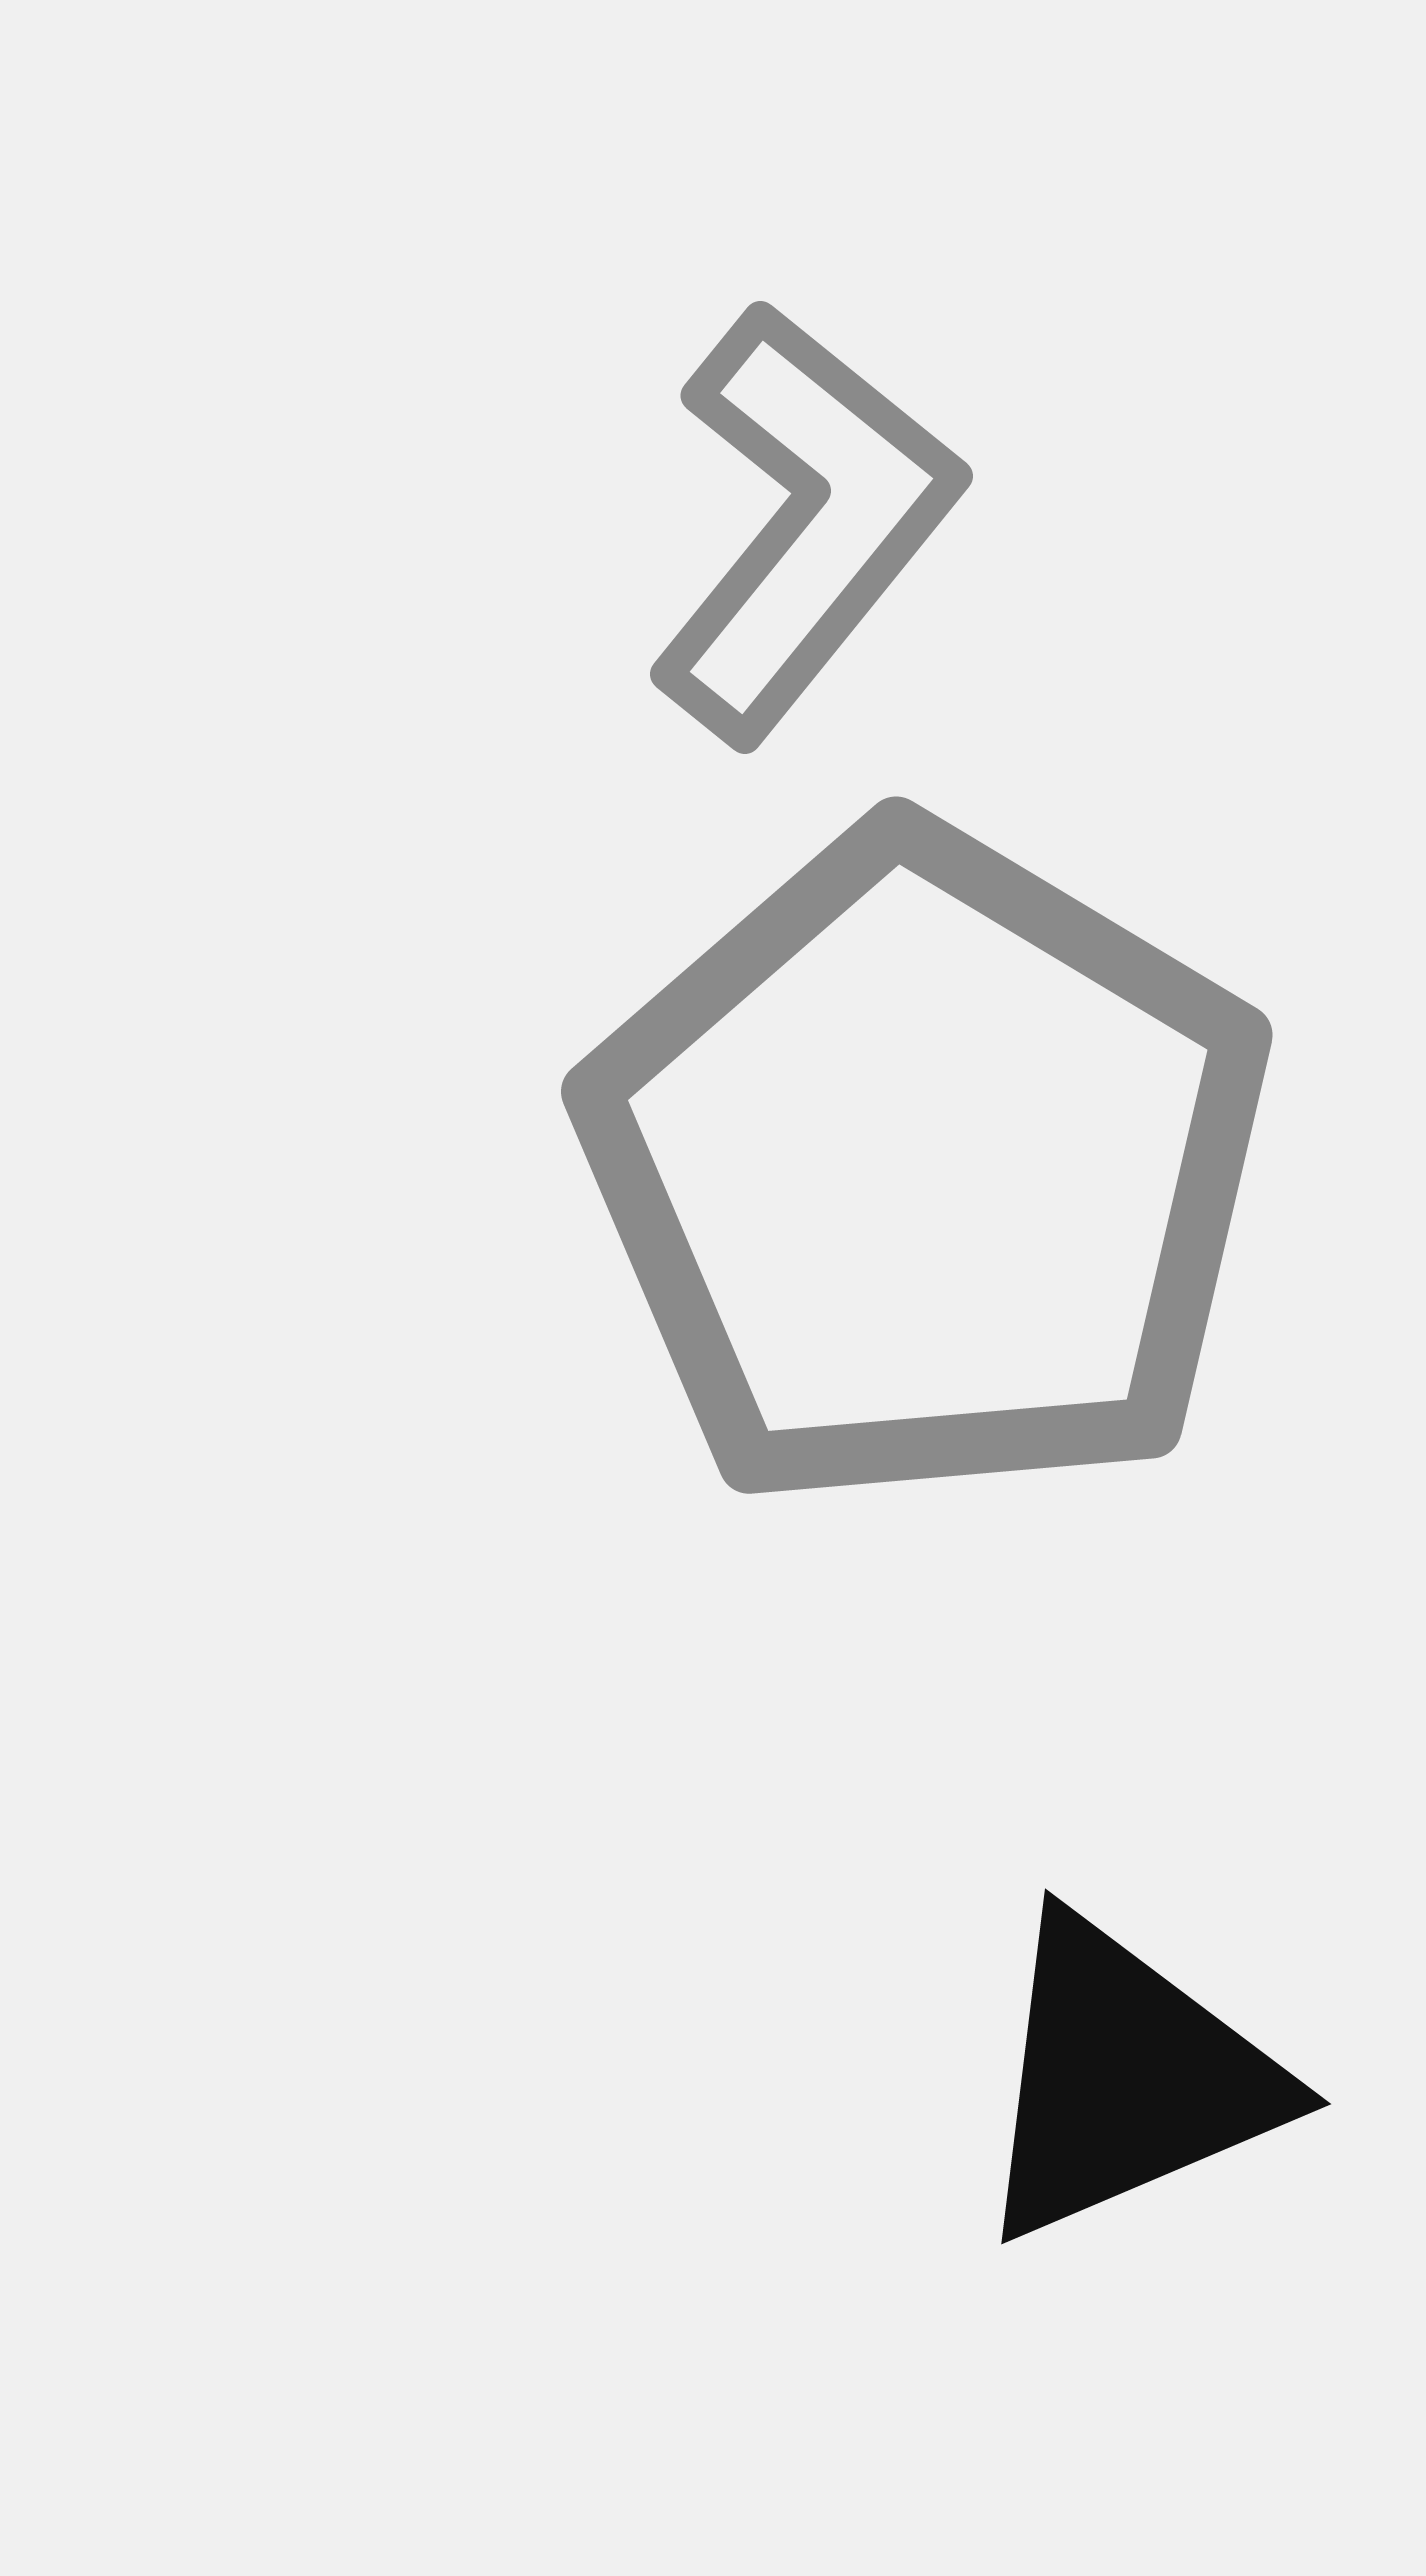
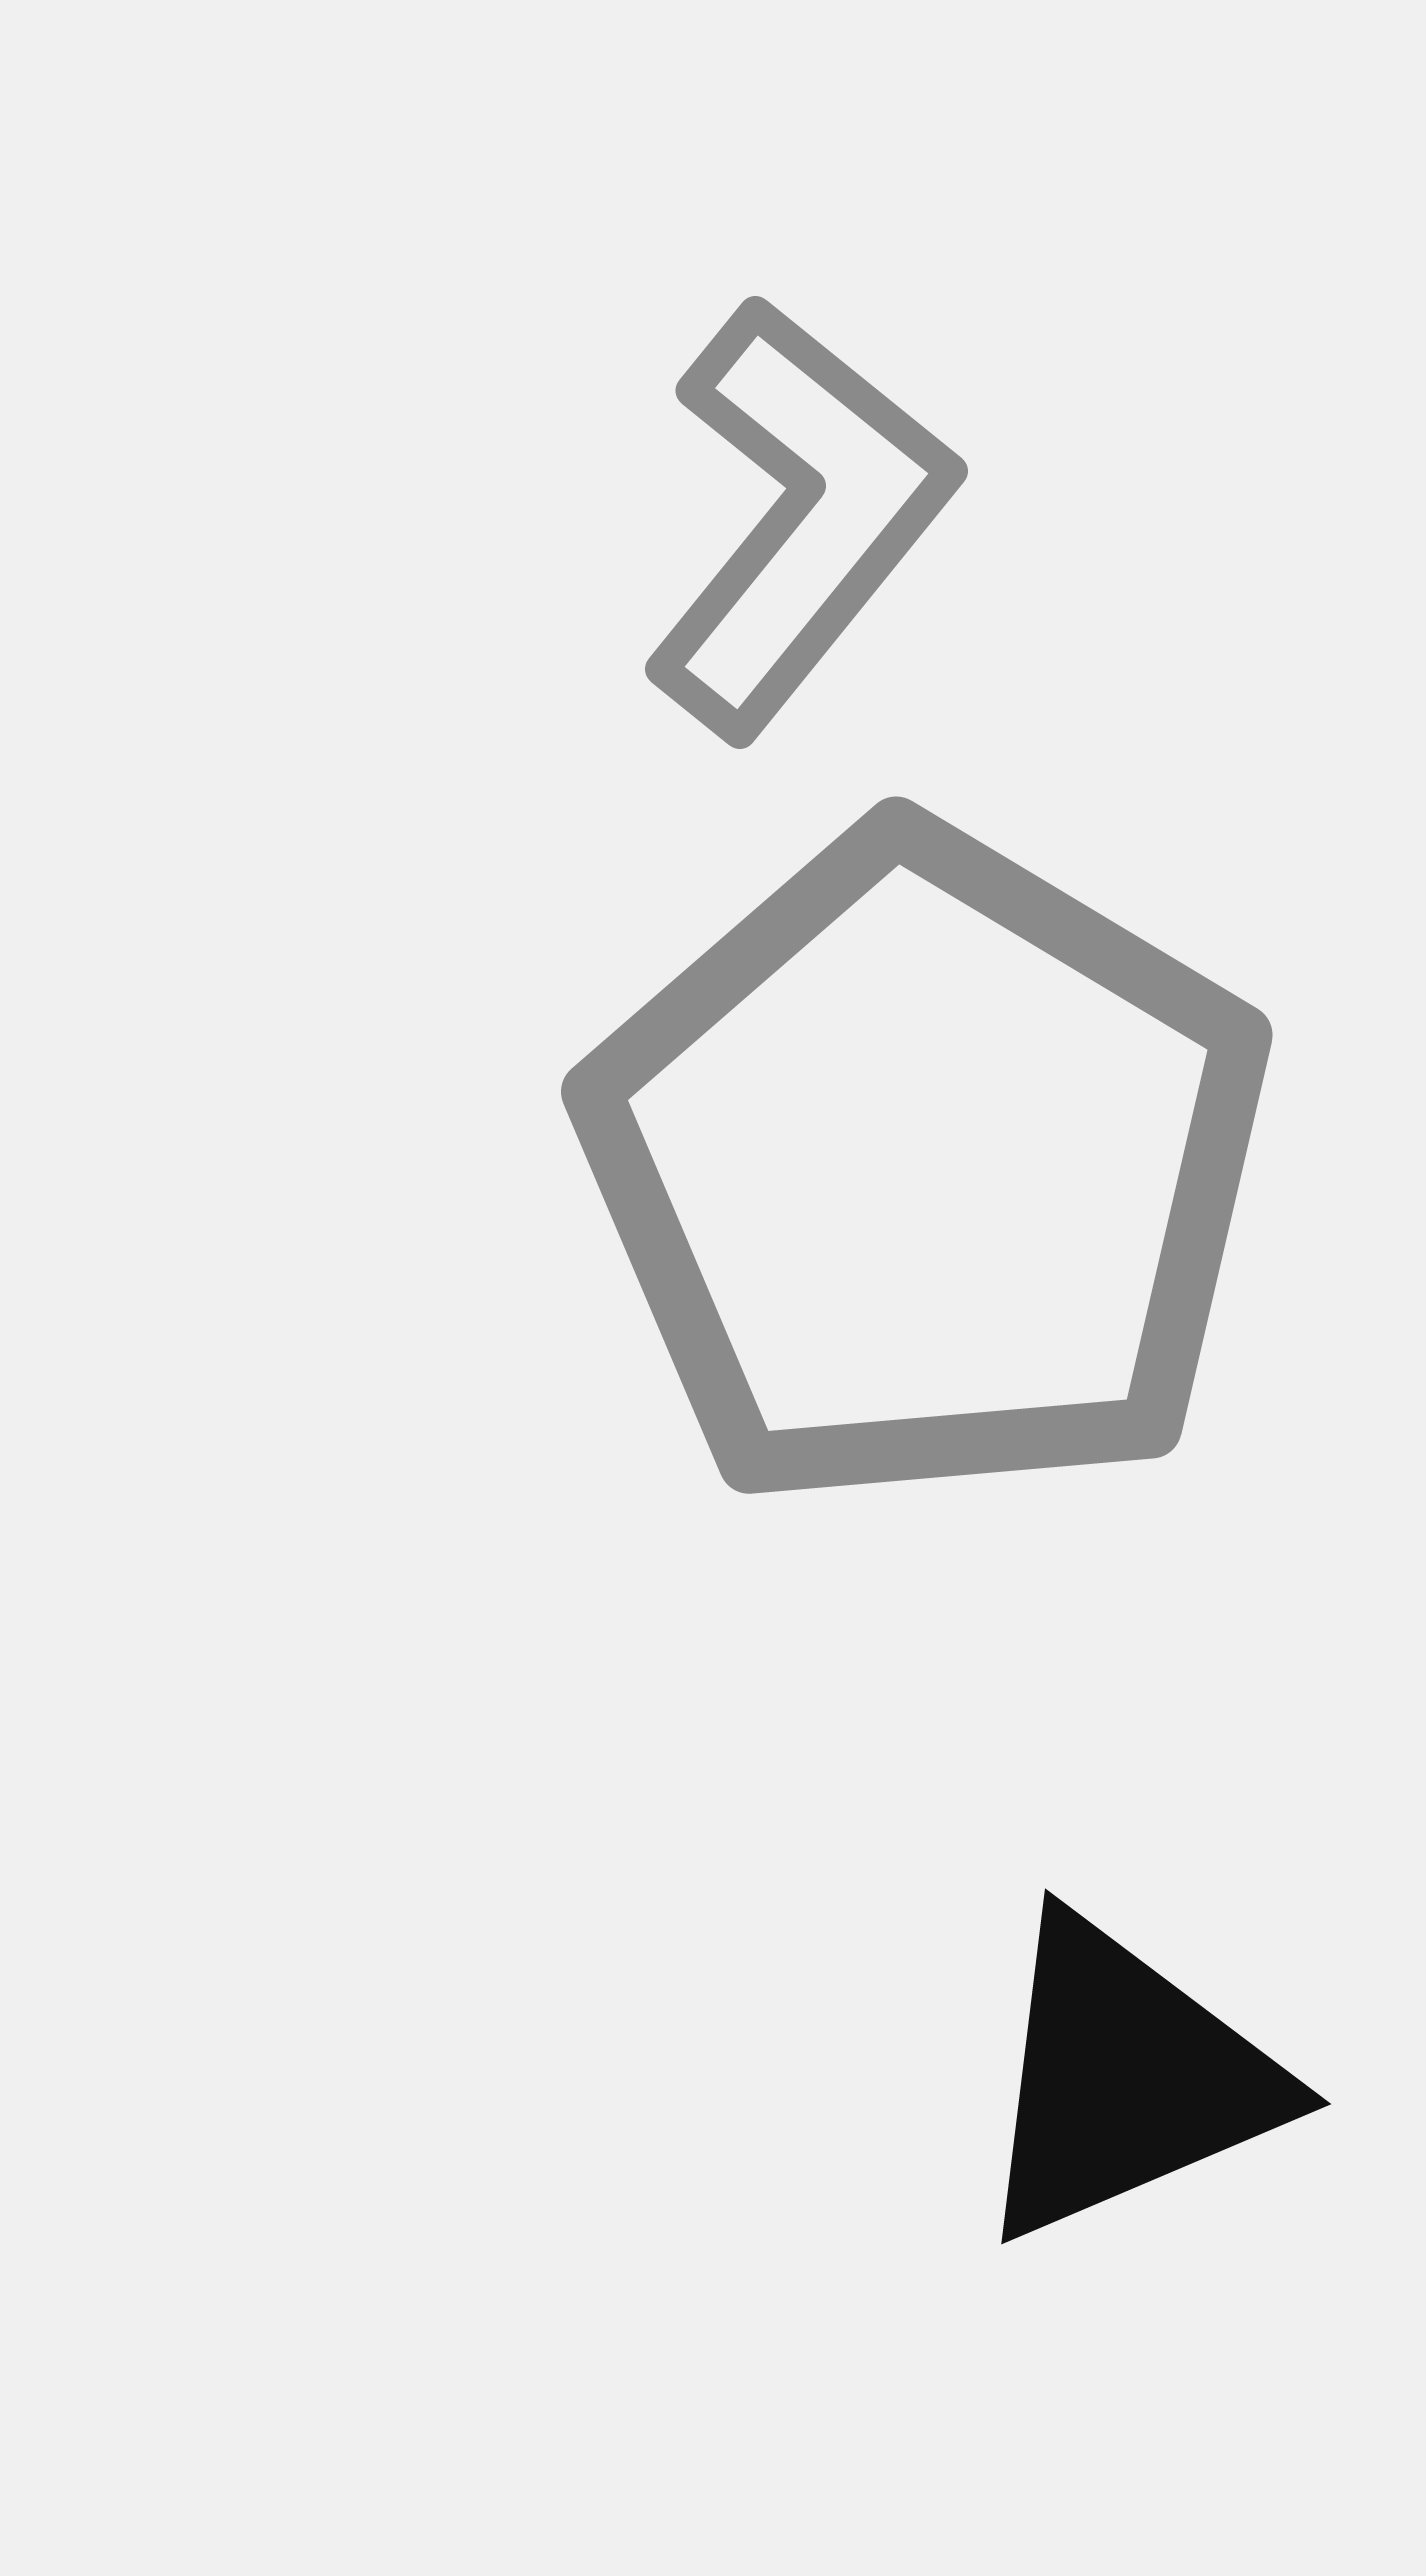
gray L-shape: moved 5 px left, 5 px up
